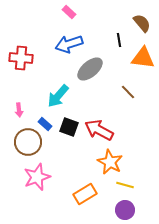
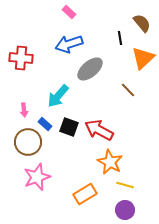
black line: moved 1 px right, 2 px up
orange triangle: rotated 50 degrees counterclockwise
brown line: moved 2 px up
pink arrow: moved 5 px right
